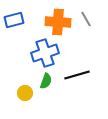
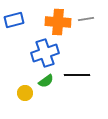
gray line: rotated 70 degrees counterclockwise
black line: rotated 15 degrees clockwise
green semicircle: rotated 35 degrees clockwise
